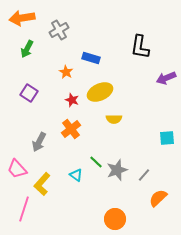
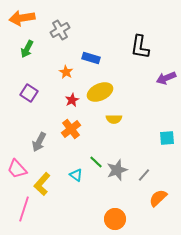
gray cross: moved 1 px right
red star: rotated 24 degrees clockwise
